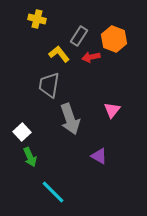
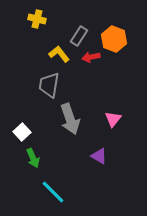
pink triangle: moved 1 px right, 9 px down
green arrow: moved 3 px right, 1 px down
